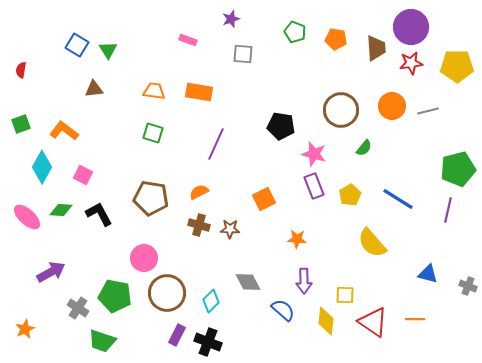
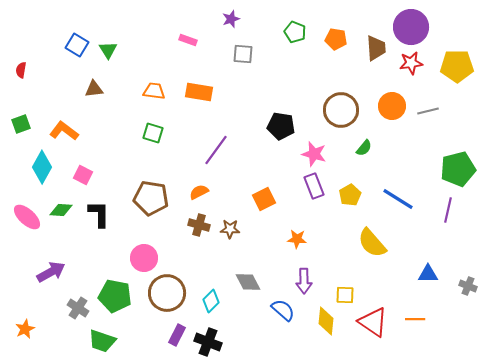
purple line at (216, 144): moved 6 px down; rotated 12 degrees clockwise
black L-shape at (99, 214): rotated 28 degrees clockwise
blue triangle at (428, 274): rotated 15 degrees counterclockwise
